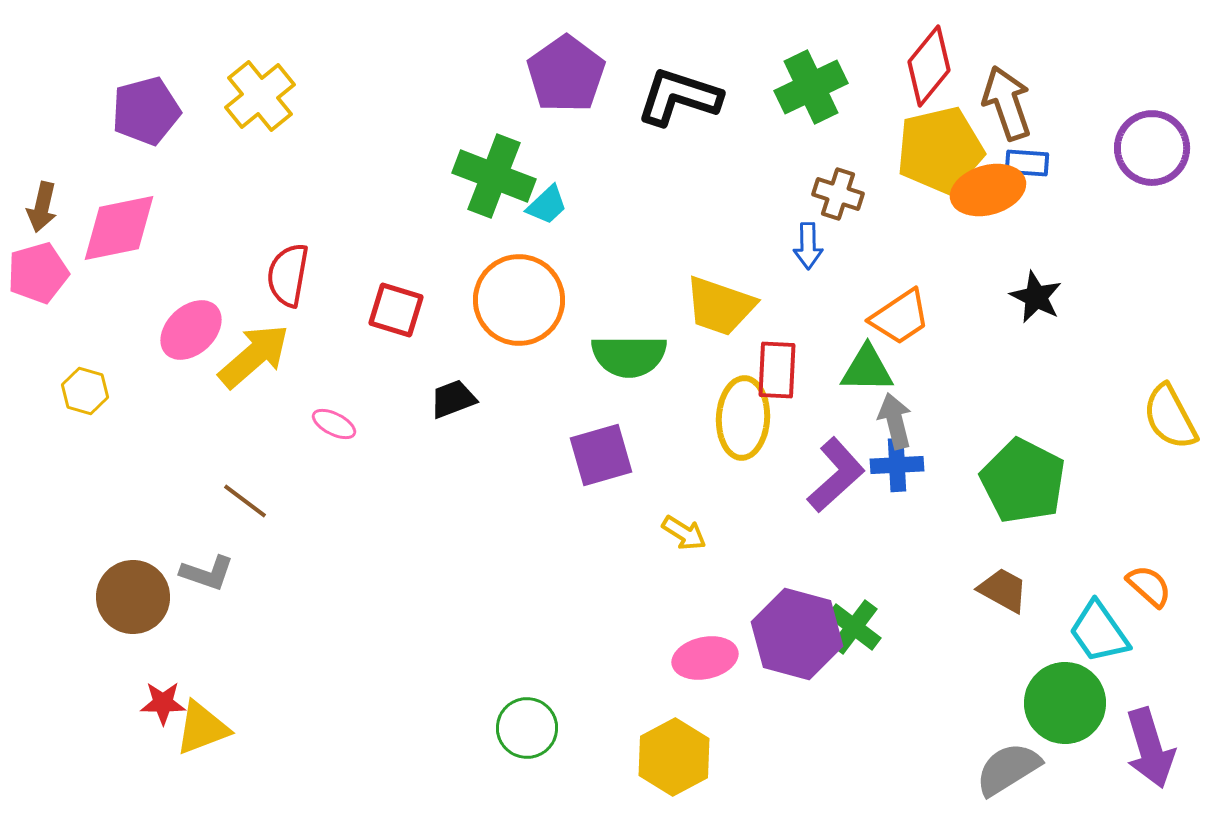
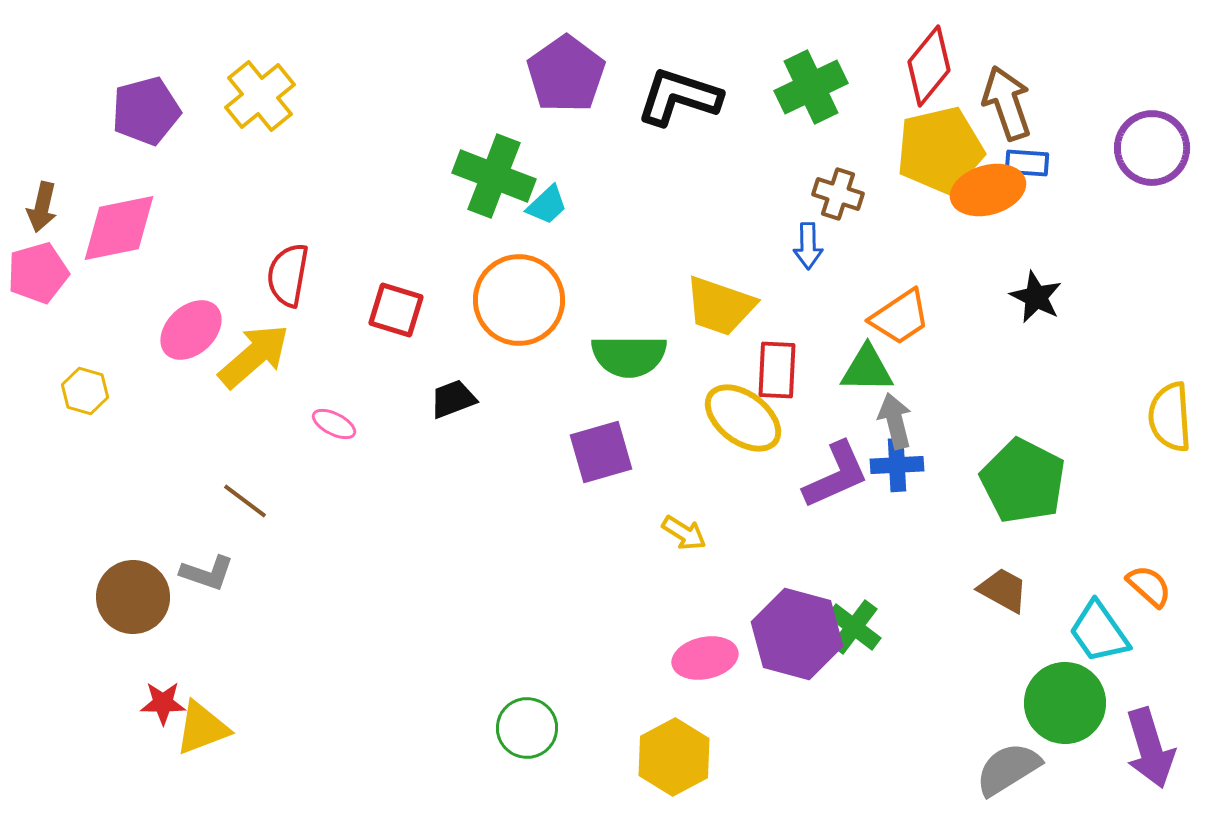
yellow semicircle at (1170, 417): rotated 24 degrees clockwise
yellow ellipse at (743, 418): rotated 56 degrees counterclockwise
purple square at (601, 455): moved 3 px up
purple L-shape at (836, 475): rotated 18 degrees clockwise
